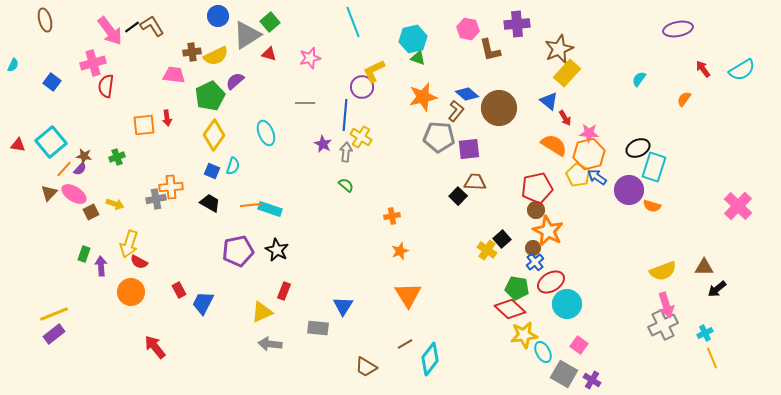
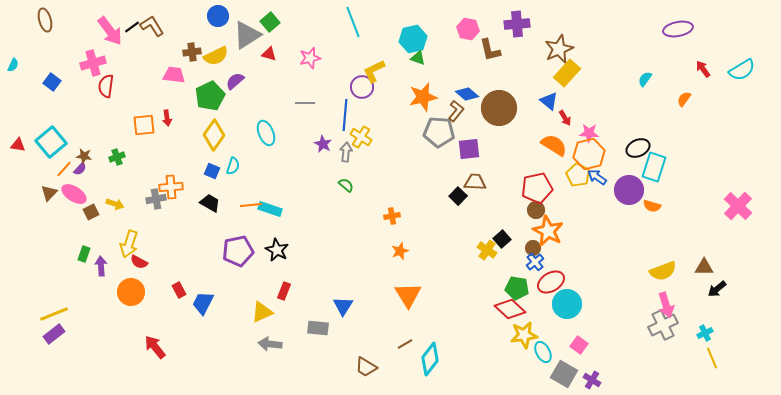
cyan semicircle at (639, 79): moved 6 px right
gray pentagon at (439, 137): moved 5 px up
